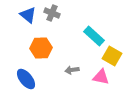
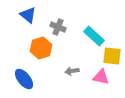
gray cross: moved 6 px right, 14 px down
orange hexagon: rotated 15 degrees counterclockwise
yellow square: rotated 24 degrees counterclockwise
gray arrow: moved 1 px down
blue ellipse: moved 2 px left
